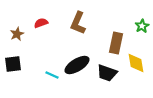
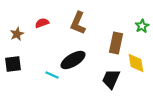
red semicircle: moved 1 px right
black ellipse: moved 4 px left, 5 px up
black trapezoid: moved 4 px right, 6 px down; rotated 95 degrees clockwise
